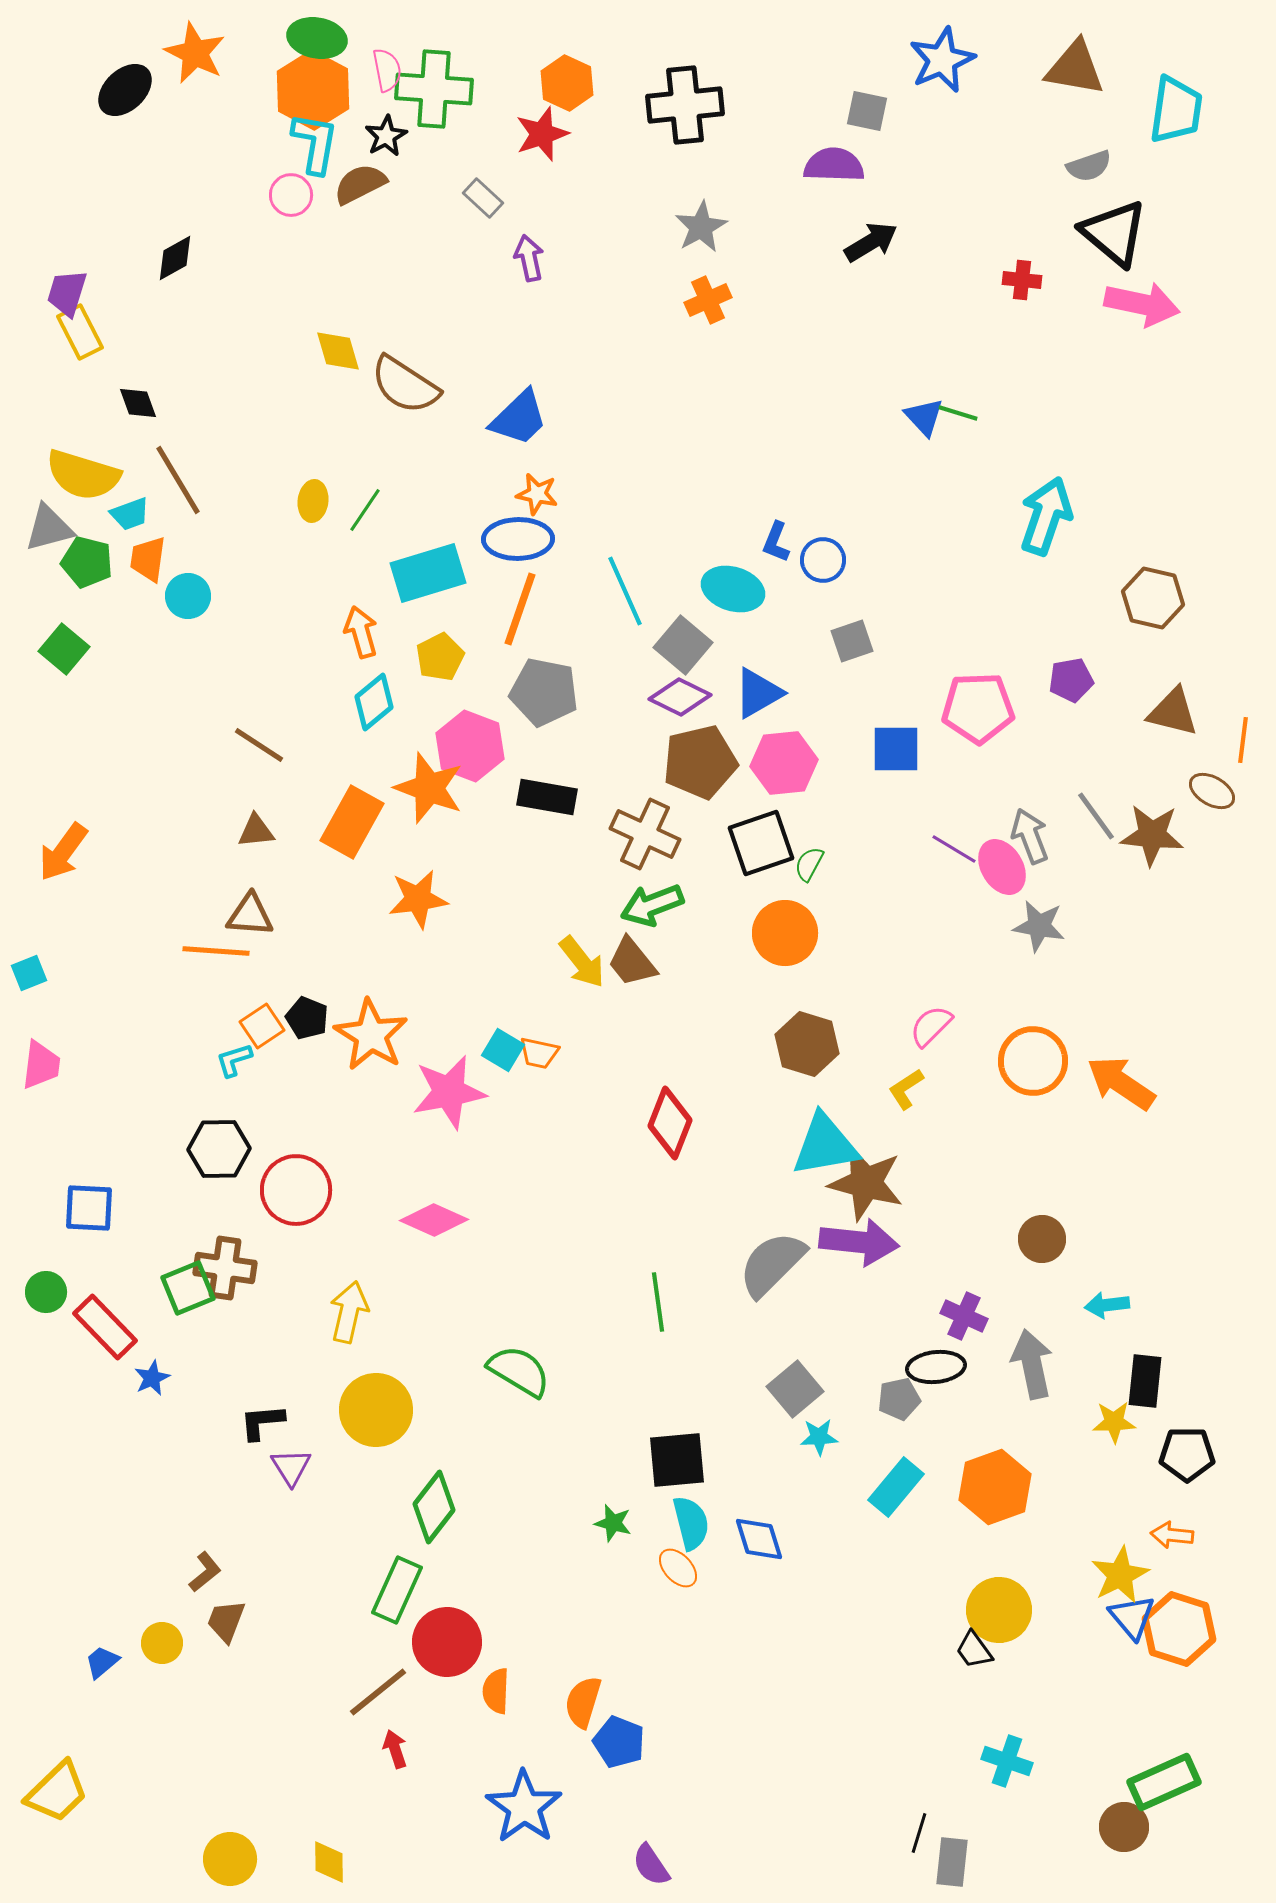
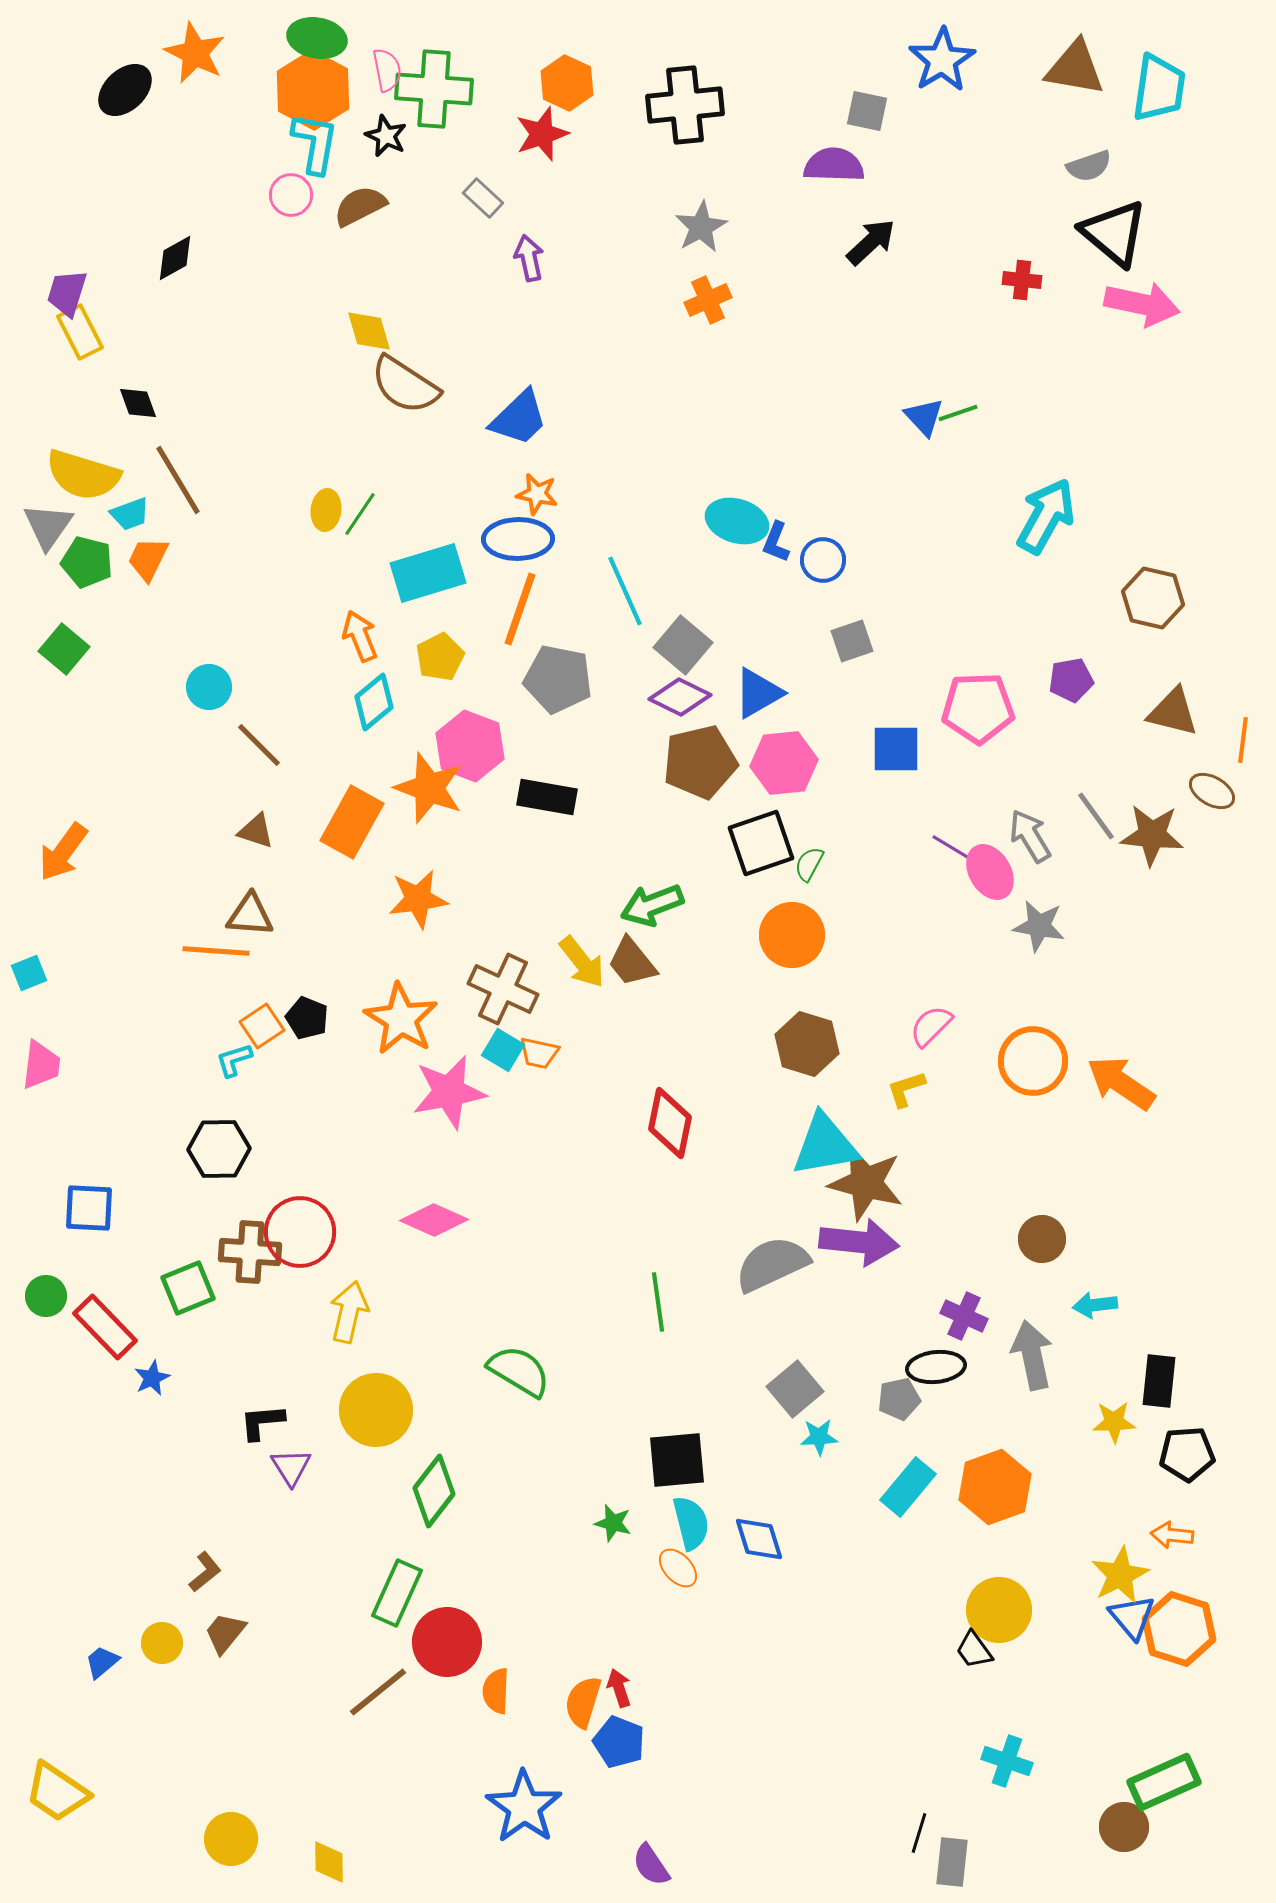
blue star at (942, 60): rotated 8 degrees counterclockwise
cyan trapezoid at (1176, 110): moved 17 px left, 22 px up
black star at (386, 136): rotated 18 degrees counterclockwise
brown semicircle at (360, 184): moved 22 px down
black arrow at (871, 242): rotated 12 degrees counterclockwise
yellow diamond at (338, 351): moved 31 px right, 20 px up
green line at (958, 413): rotated 36 degrees counterclockwise
yellow ellipse at (313, 501): moved 13 px right, 9 px down
green line at (365, 510): moved 5 px left, 4 px down
cyan arrow at (1046, 516): rotated 10 degrees clockwise
gray triangle at (49, 528): moved 1 px left, 2 px up; rotated 40 degrees counterclockwise
orange trapezoid at (148, 559): rotated 18 degrees clockwise
cyan ellipse at (733, 589): moved 4 px right, 68 px up
cyan circle at (188, 596): moved 21 px right, 91 px down
orange arrow at (361, 632): moved 1 px left, 4 px down; rotated 6 degrees counterclockwise
gray pentagon at (544, 692): moved 14 px right, 13 px up
brown line at (259, 745): rotated 12 degrees clockwise
brown triangle at (256, 831): rotated 24 degrees clockwise
brown cross at (645, 834): moved 142 px left, 155 px down
gray arrow at (1030, 836): rotated 10 degrees counterclockwise
pink ellipse at (1002, 867): moved 12 px left, 5 px down
orange circle at (785, 933): moved 7 px right, 2 px down
orange star at (371, 1035): moved 30 px right, 16 px up
yellow L-shape at (906, 1089): rotated 15 degrees clockwise
red diamond at (670, 1123): rotated 10 degrees counterclockwise
red circle at (296, 1190): moved 4 px right, 42 px down
gray semicircle at (772, 1264): rotated 20 degrees clockwise
brown cross at (225, 1268): moved 25 px right, 16 px up; rotated 4 degrees counterclockwise
green circle at (46, 1292): moved 4 px down
cyan arrow at (1107, 1305): moved 12 px left
gray arrow at (1032, 1364): moved 9 px up
black rectangle at (1145, 1381): moved 14 px right
black pentagon at (1187, 1454): rotated 4 degrees counterclockwise
cyan rectangle at (896, 1487): moved 12 px right
green diamond at (434, 1507): moved 16 px up
green rectangle at (397, 1590): moved 3 px down
brown trapezoid at (226, 1621): moved 1 px left, 12 px down; rotated 18 degrees clockwise
red arrow at (395, 1749): moved 224 px right, 61 px up
yellow trapezoid at (57, 1792): rotated 78 degrees clockwise
yellow circle at (230, 1859): moved 1 px right, 20 px up
